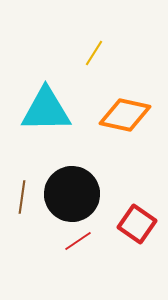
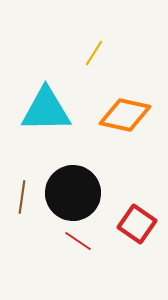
black circle: moved 1 px right, 1 px up
red line: rotated 68 degrees clockwise
